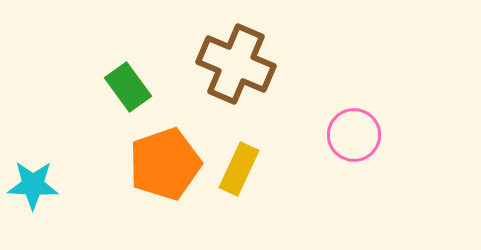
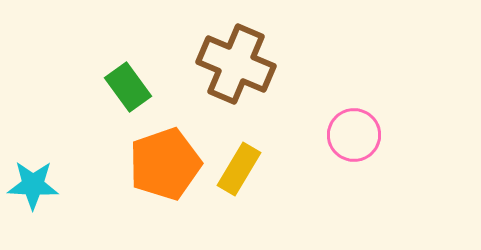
yellow rectangle: rotated 6 degrees clockwise
